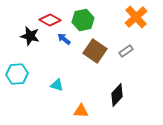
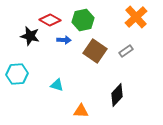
blue arrow: moved 1 px down; rotated 144 degrees clockwise
